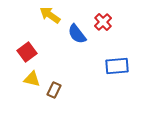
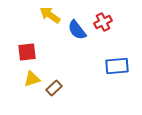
red cross: rotated 18 degrees clockwise
blue semicircle: moved 4 px up
red square: rotated 30 degrees clockwise
yellow triangle: rotated 30 degrees counterclockwise
brown rectangle: moved 2 px up; rotated 21 degrees clockwise
